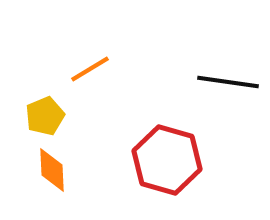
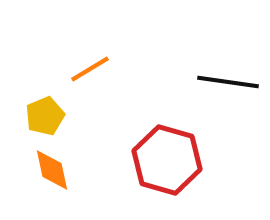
orange diamond: rotated 9 degrees counterclockwise
